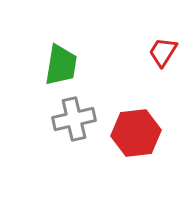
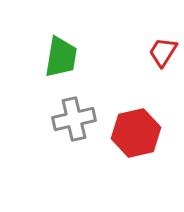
green trapezoid: moved 8 px up
red hexagon: rotated 6 degrees counterclockwise
